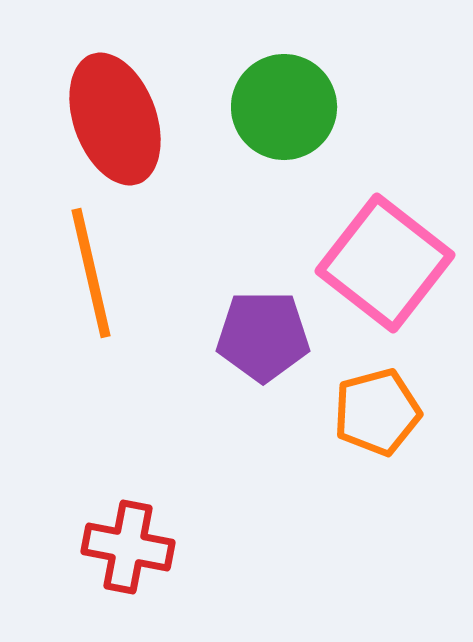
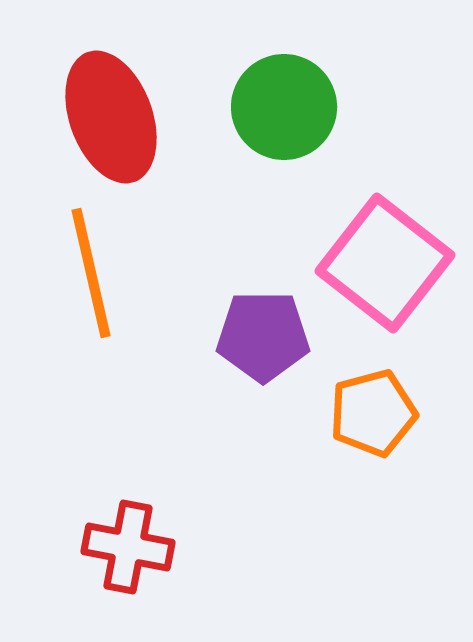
red ellipse: moved 4 px left, 2 px up
orange pentagon: moved 4 px left, 1 px down
